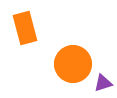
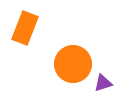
orange rectangle: rotated 36 degrees clockwise
